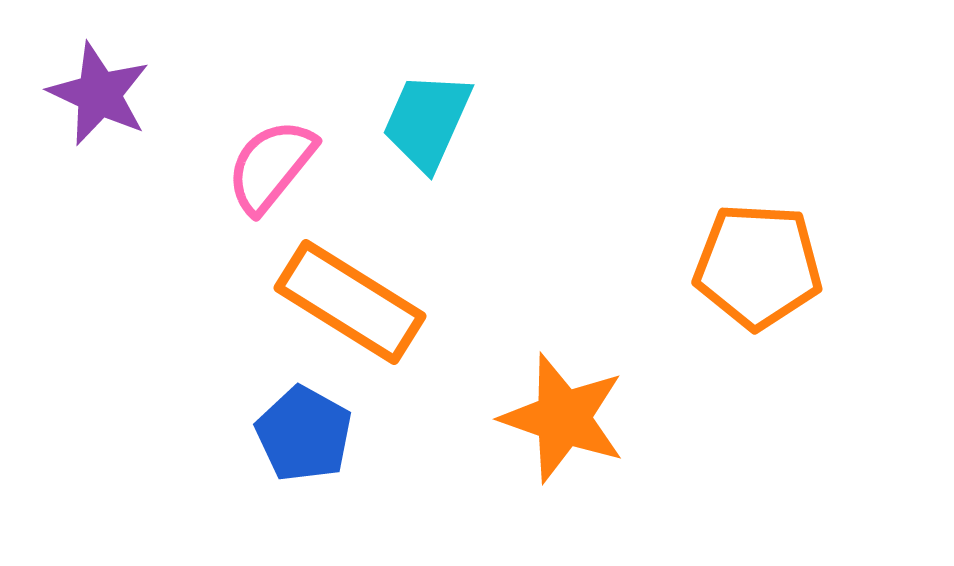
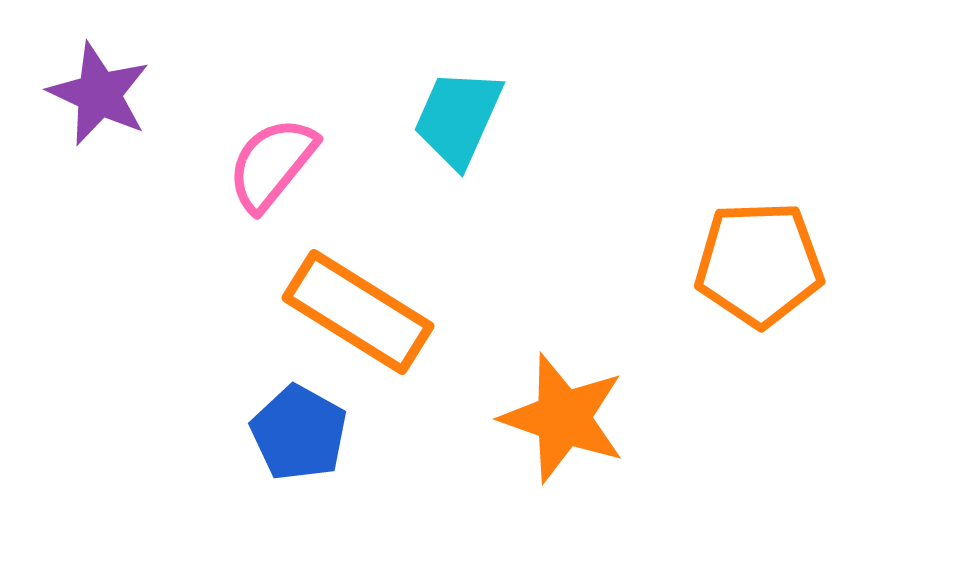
cyan trapezoid: moved 31 px right, 3 px up
pink semicircle: moved 1 px right, 2 px up
orange pentagon: moved 1 px right, 2 px up; rotated 5 degrees counterclockwise
orange rectangle: moved 8 px right, 10 px down
blue pentagon: moved 5 px left, 1 px up
